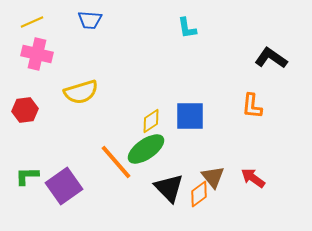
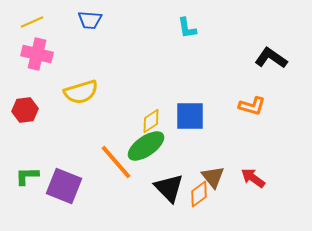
orange L-shape: rotated 80 degrees counterclockwise
green ellipse: moved 3 px up
purple square: rotated 33 degrees counterclockwise
